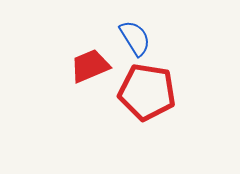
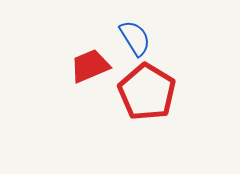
red pentagon: rotated 22 degrees clockwise
